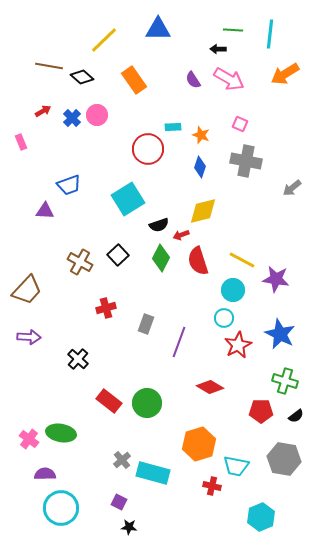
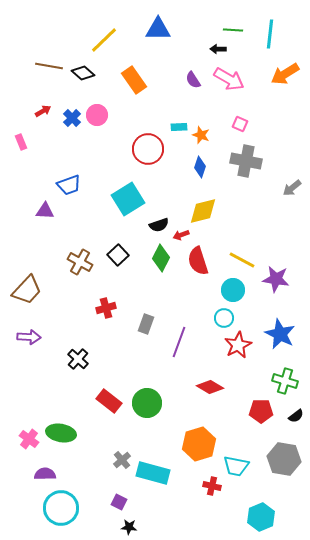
black diamond at (82, 77): moved 1 px right, 4 px up
cyan rectangle at (173, 127): moved 6 px right
